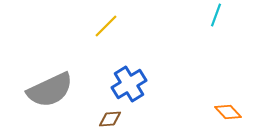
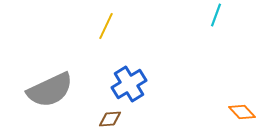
yellow line: rotated 20 degrees counterclockwise
orange diamond: moved 14 px right
